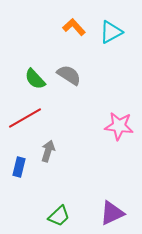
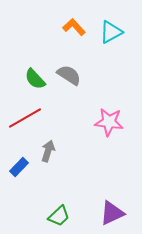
pink star: moved 10 px left, 4 px up
blue rectangle: rotated 30 degrees clockwise
